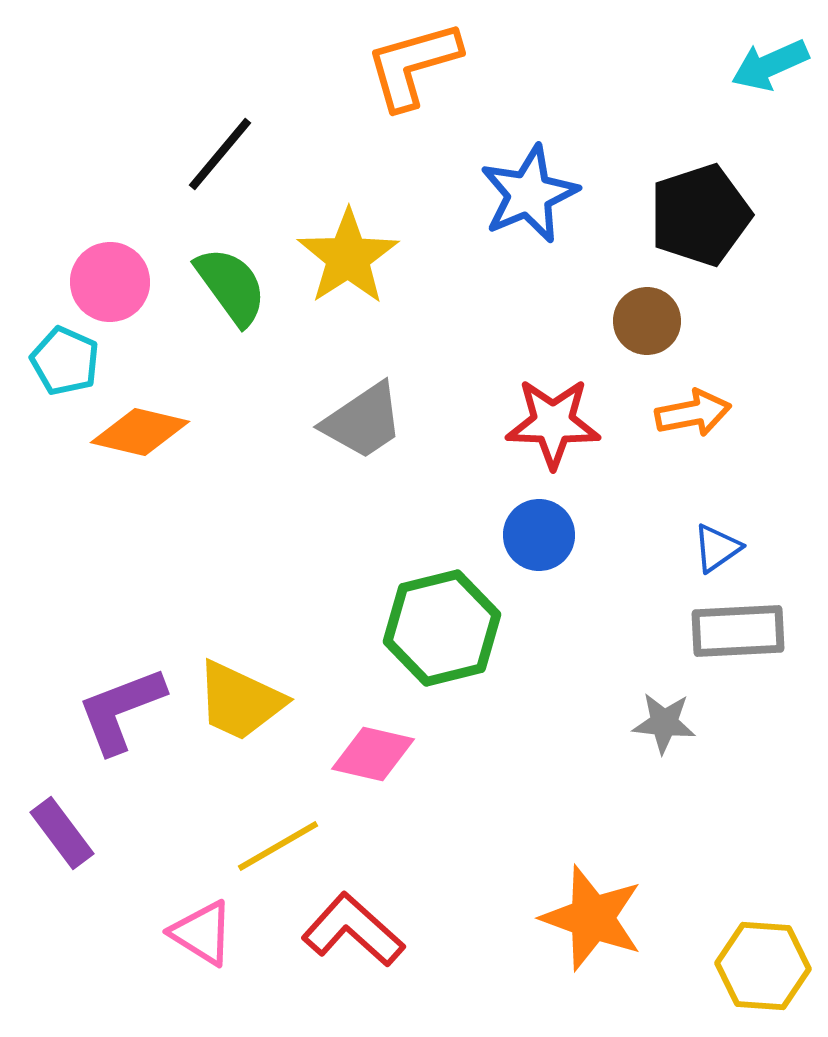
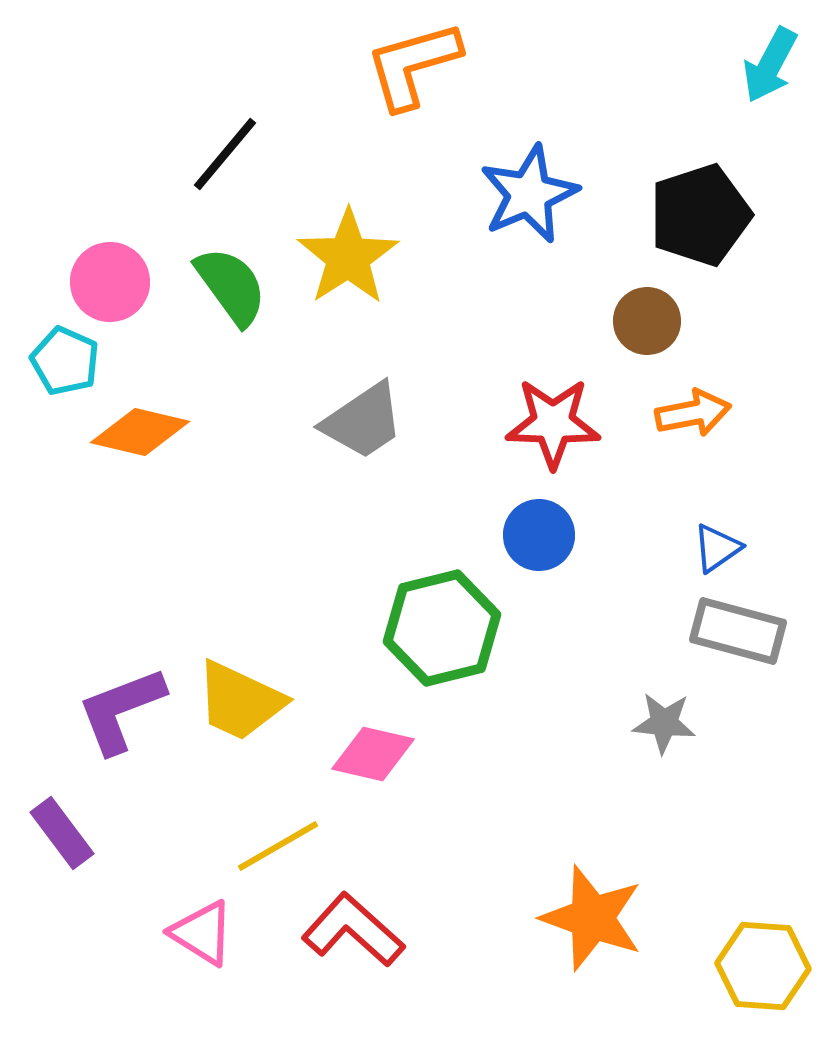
cyan arrow: rotated 38 degrees counterclockwise
black line: moved 5 px right
gray rectangle: rotated 18 degrees clockwise
